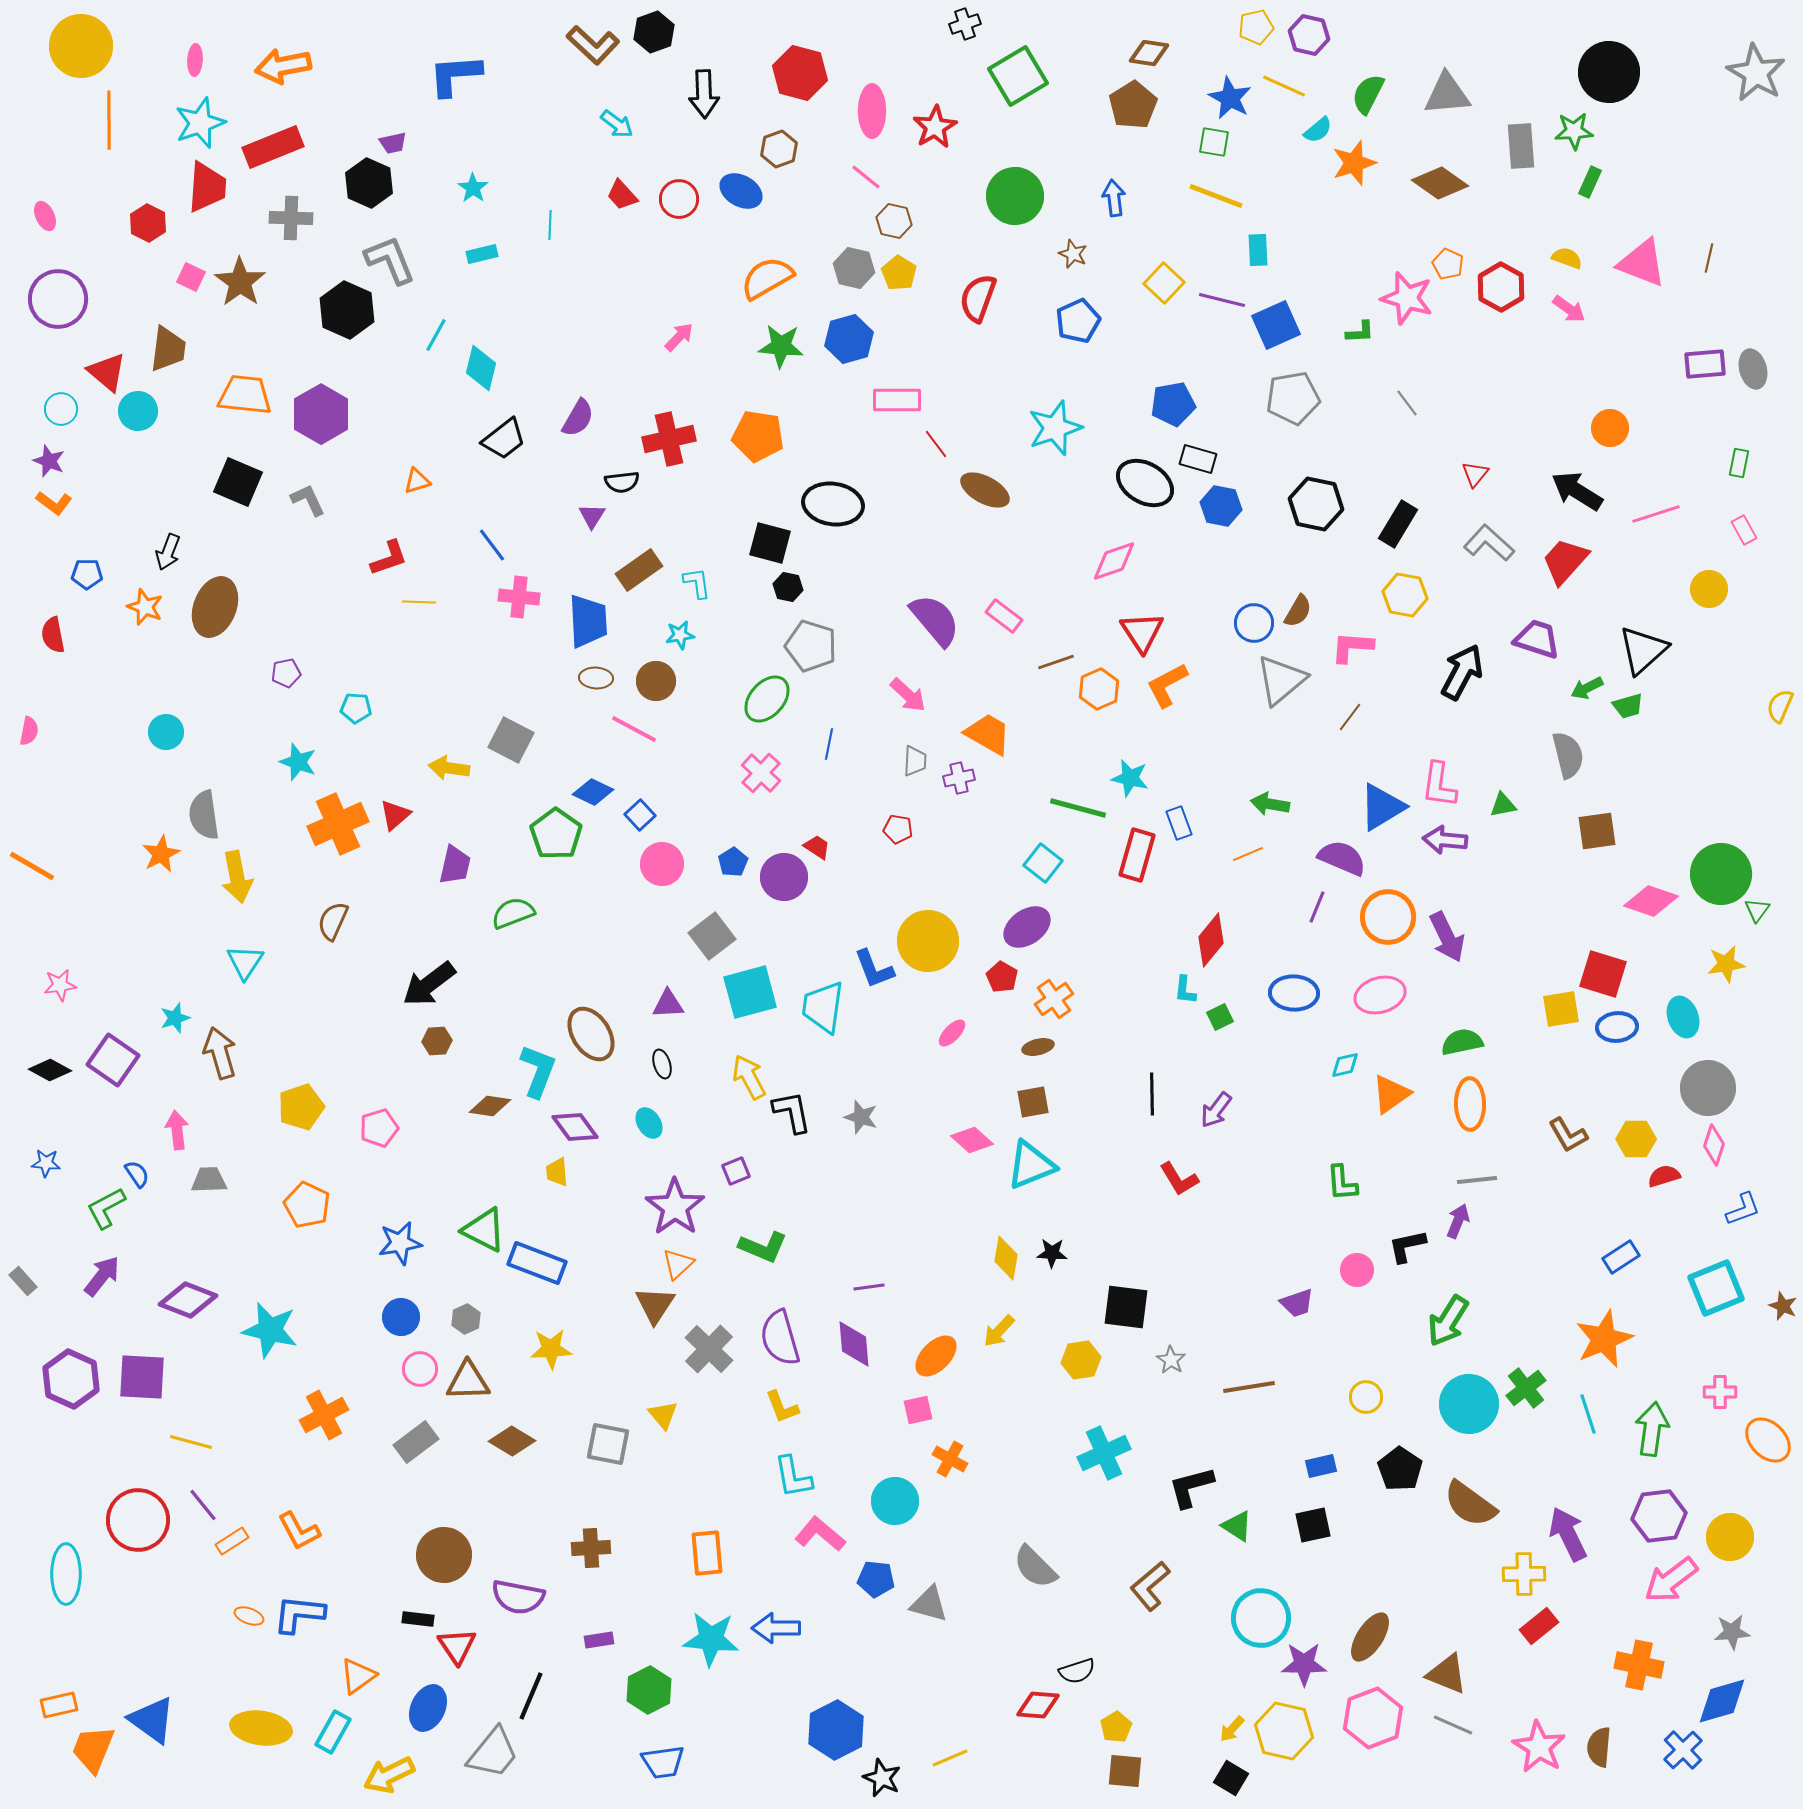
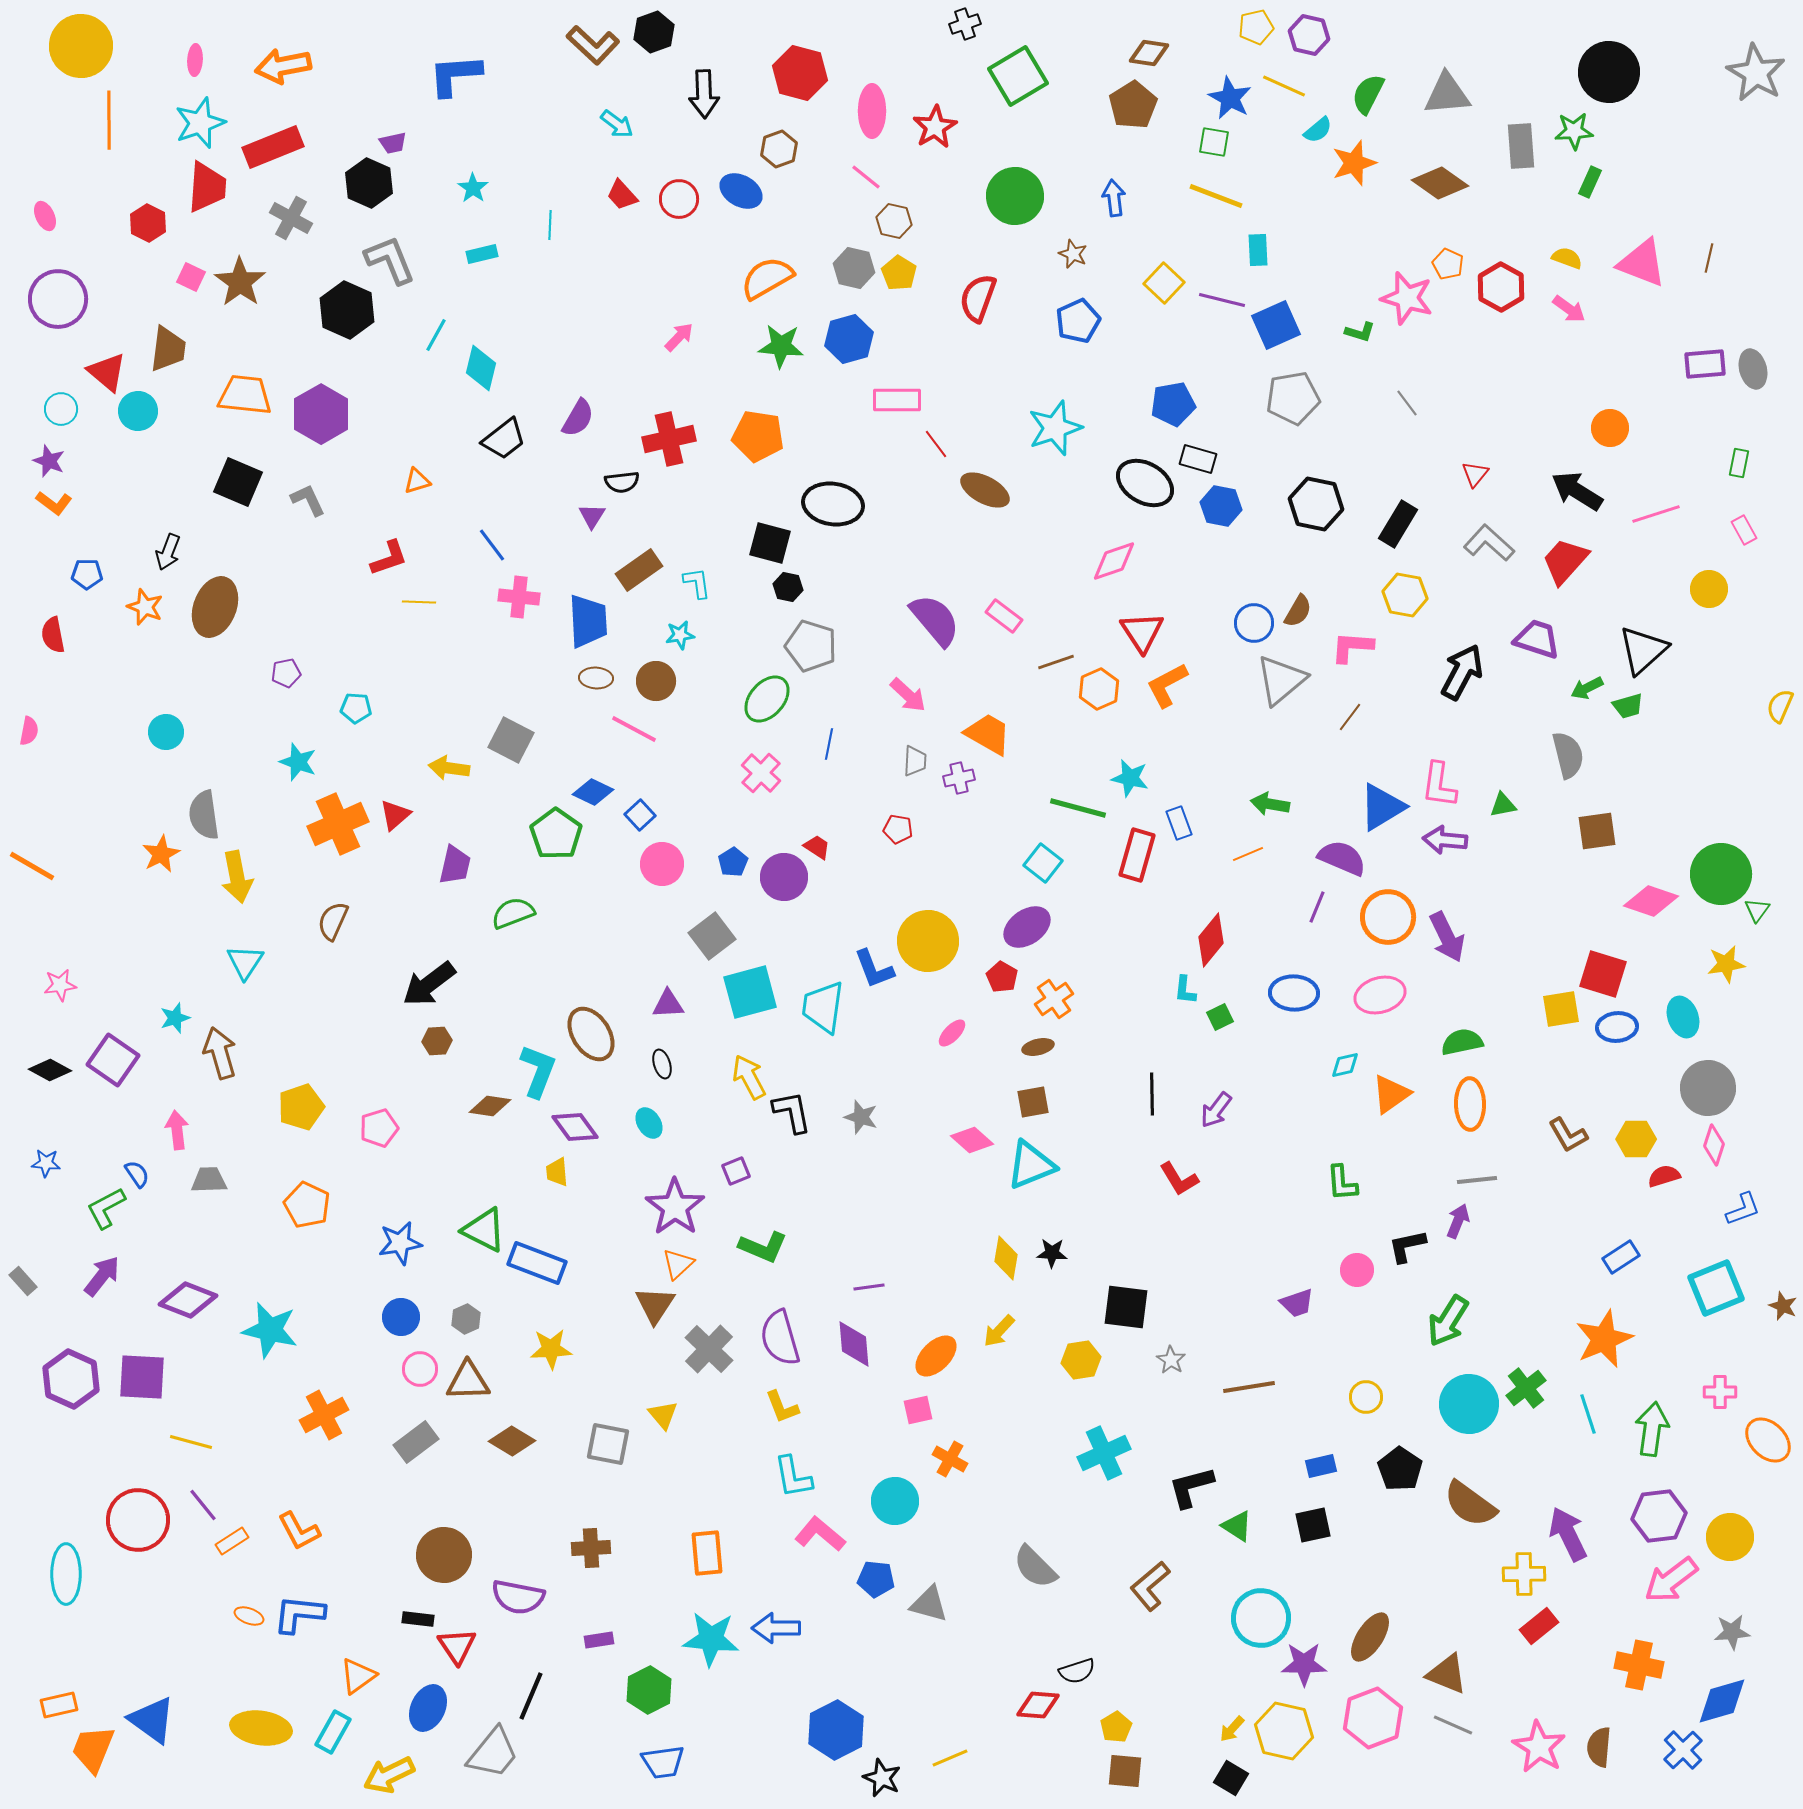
gray cross at (291, 218): rotated 27 degrees clockwise
green L-shape at (1360, 332): rotated 20 degrees clockwise
